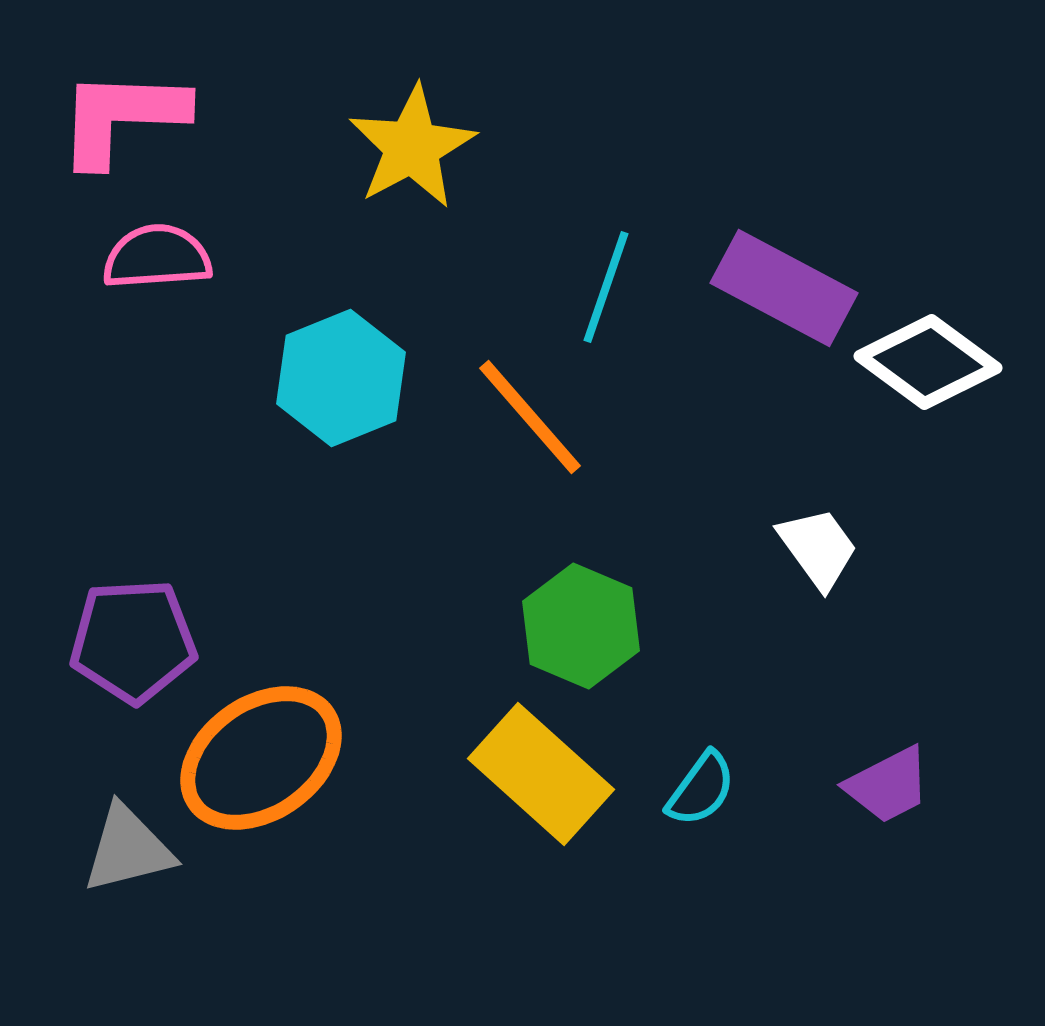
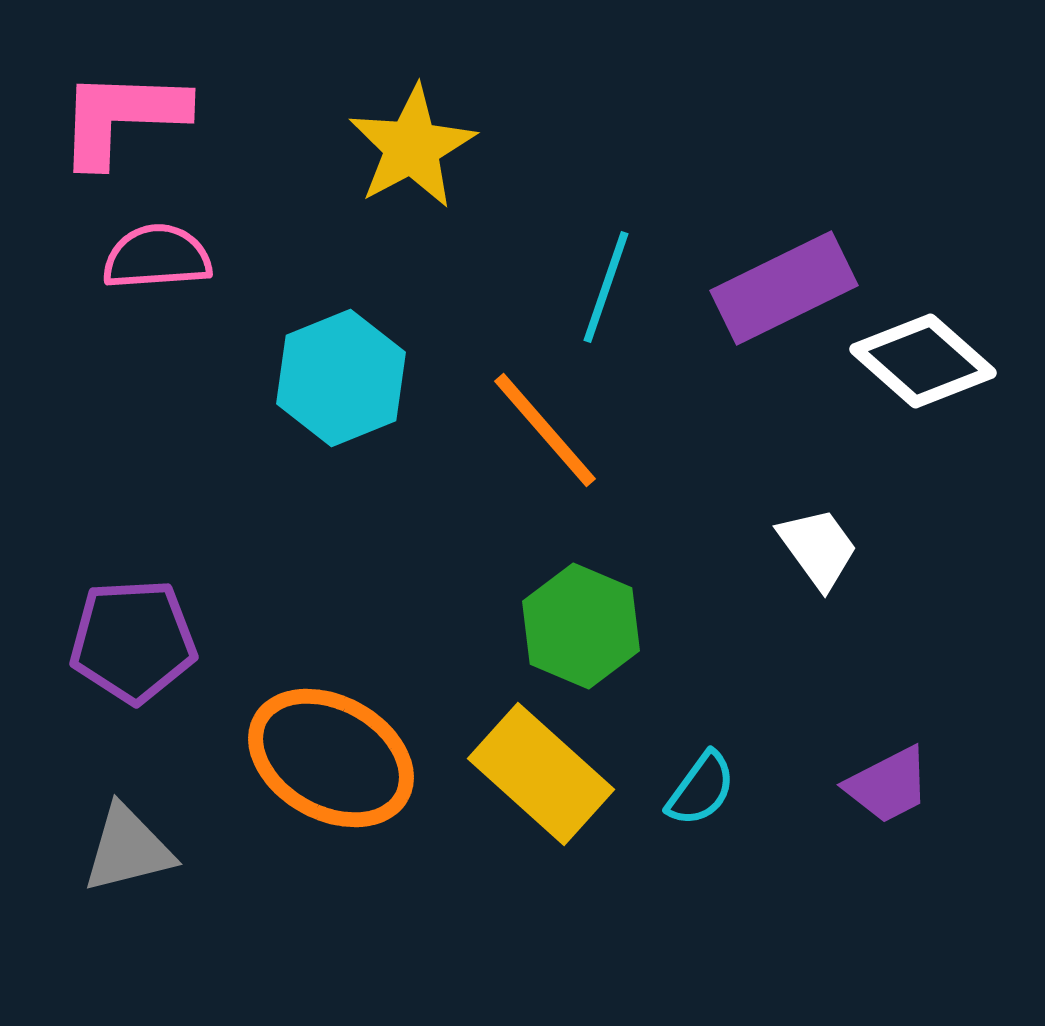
purple rectangle: rotated 54 degrees counterclockwise
white diamond: moved 5 px left, 1 px up; rotated 5 degrees clockwise
orange line: moved 15 px right, 13 px down
orange ellipse: moved 70 px right; rotated 64 degrees clockwise
